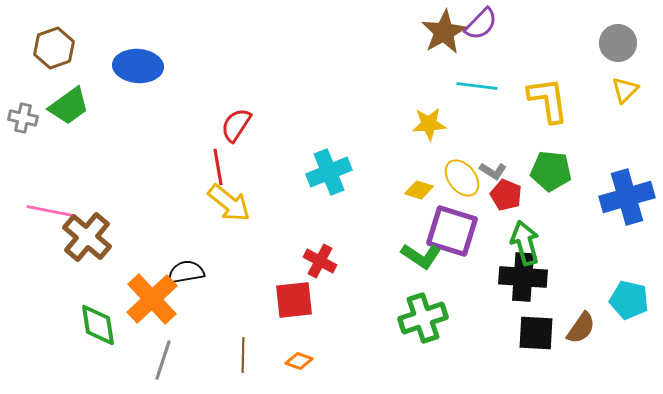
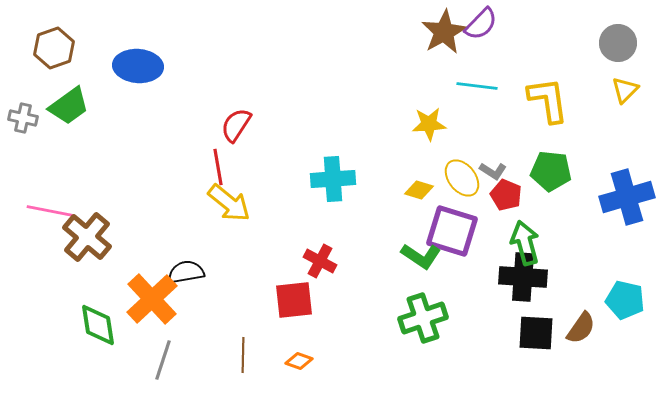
cyan cross: moved 4 px right, 7 px down; rotated 18 degrees clockwise
cyan pentagon: moved 4 px left
